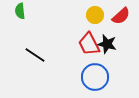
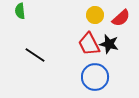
red semicircle: moved 2 px down
black star: moved 2 px right
